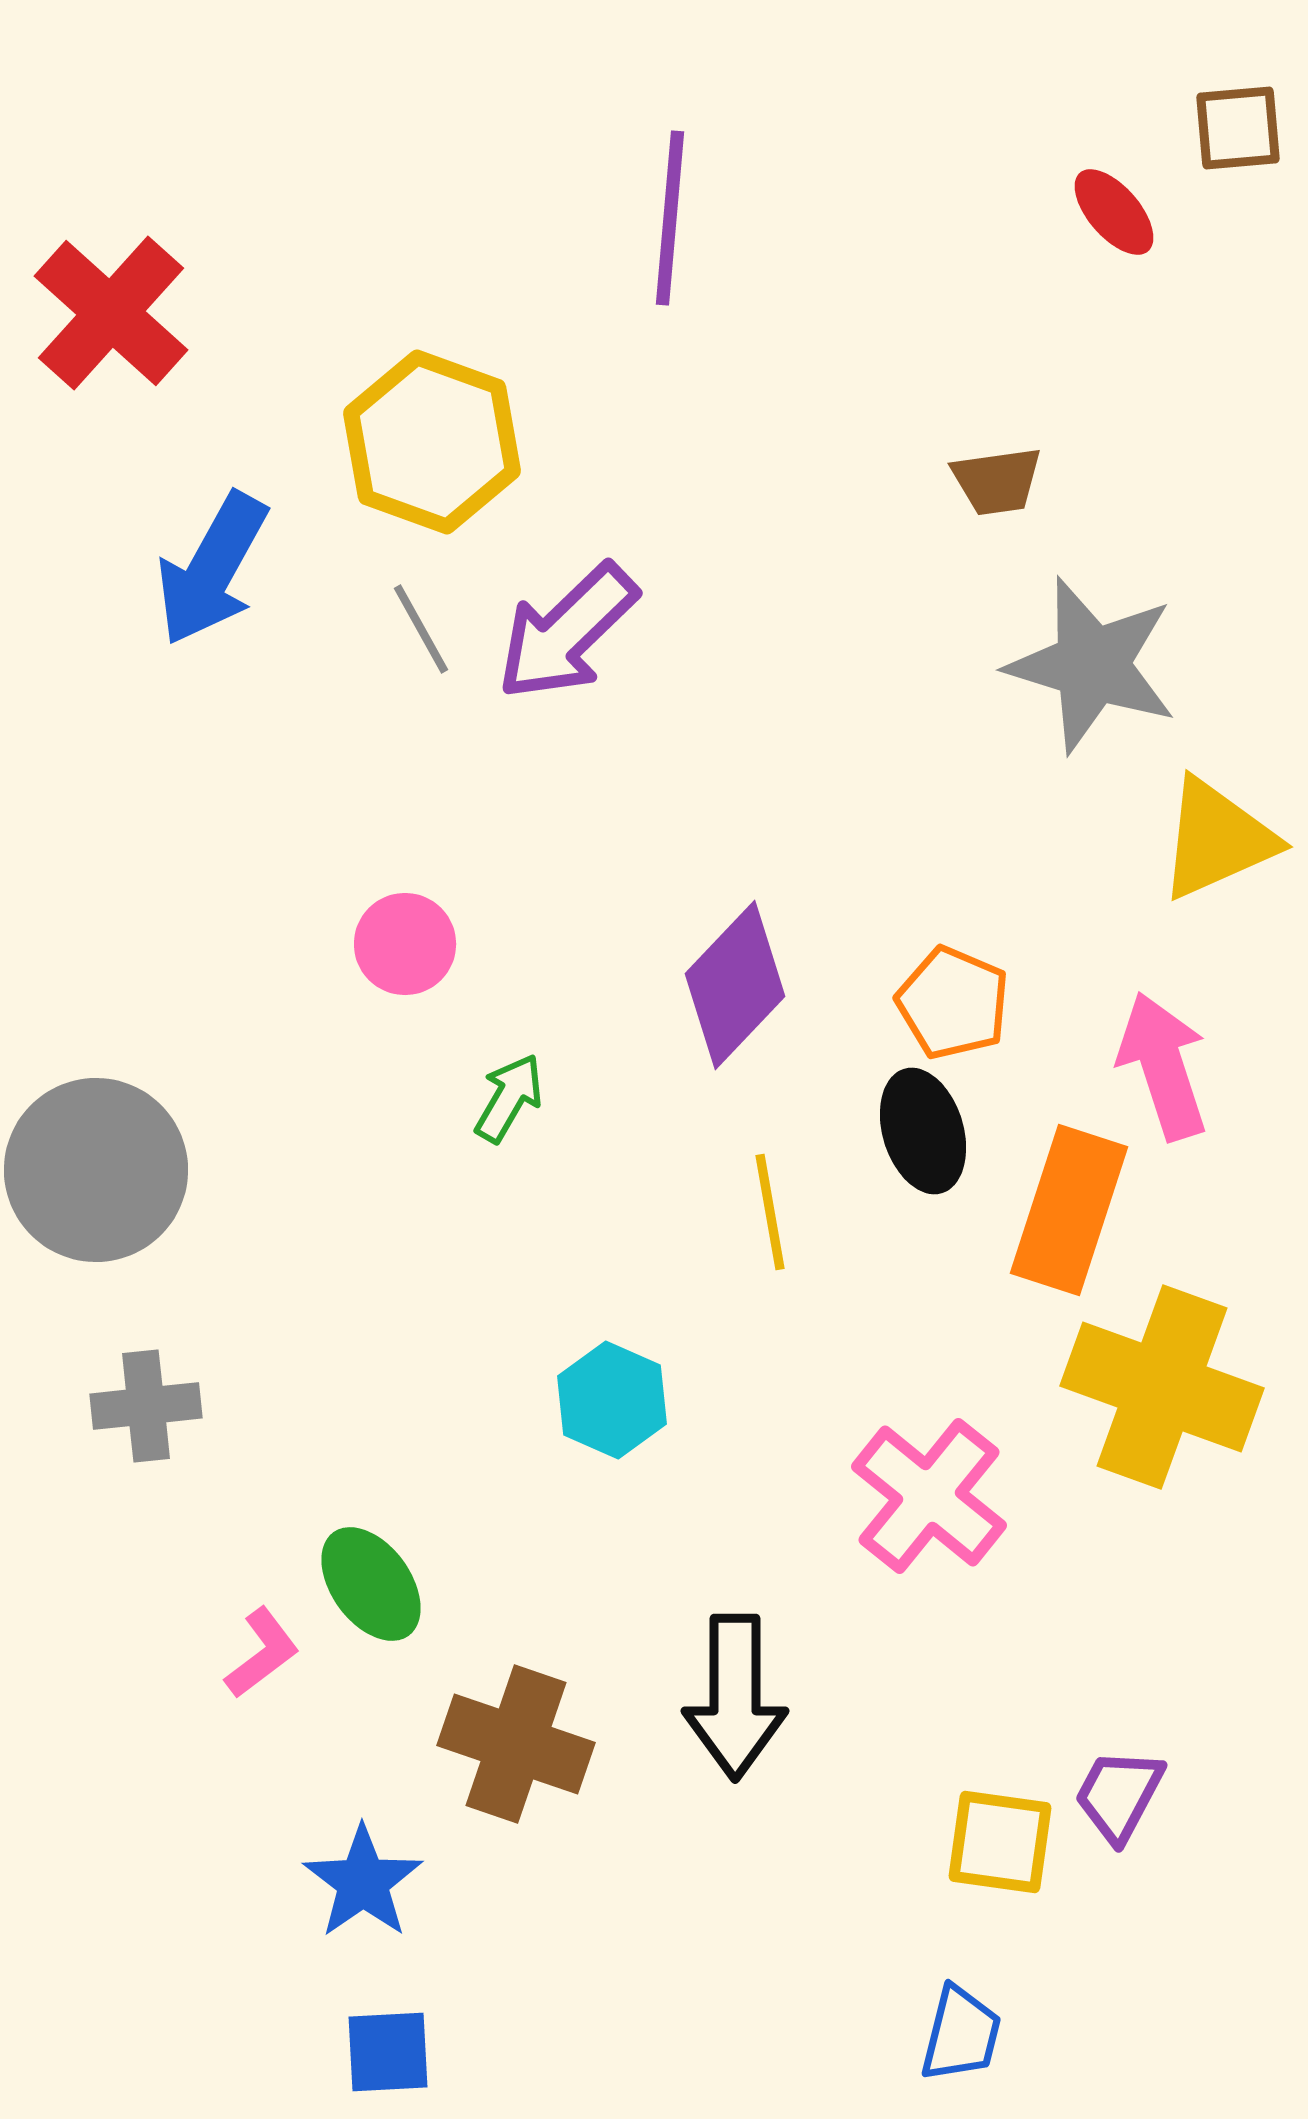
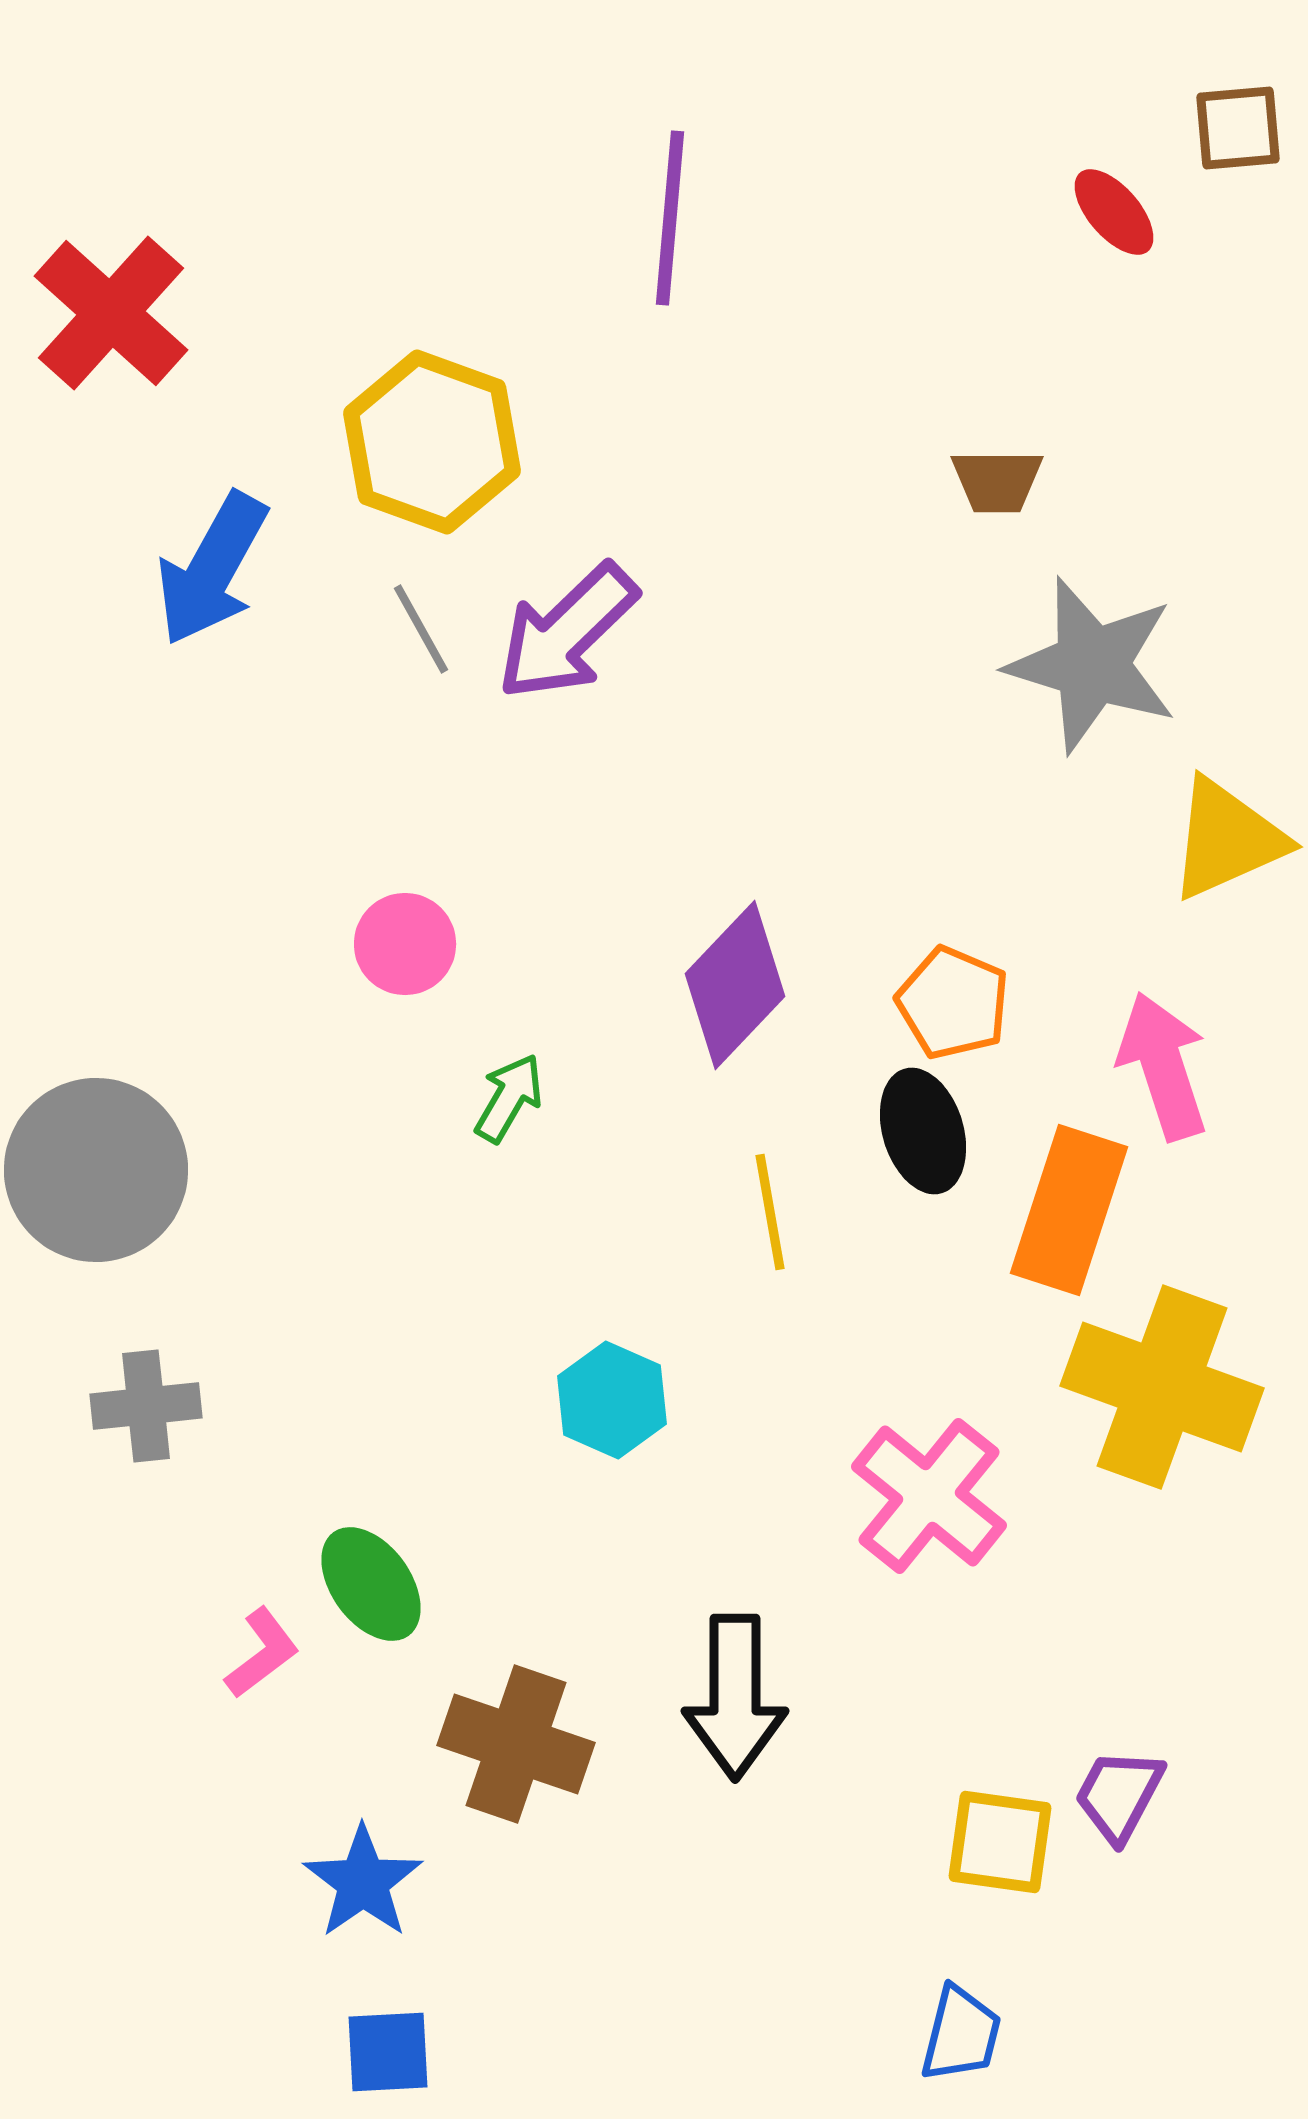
brown trapezoid: rotated 8 degrees clockwise
yellow triangle: moved 10 px right
